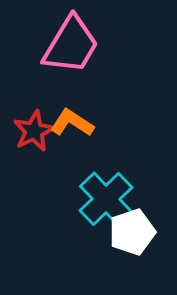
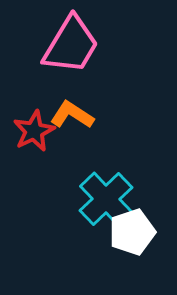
orange L-shape: moved 8 px up
